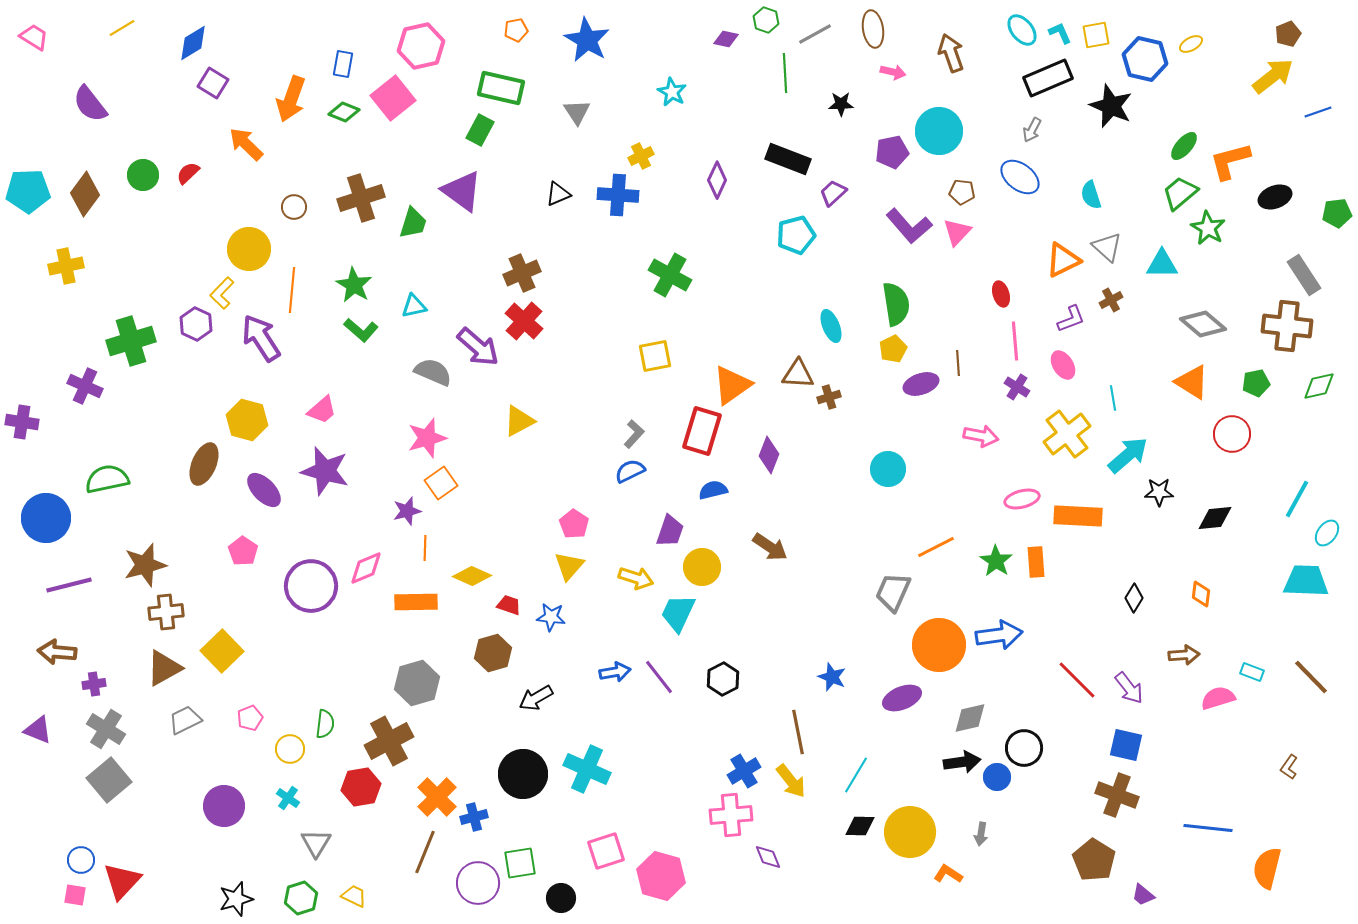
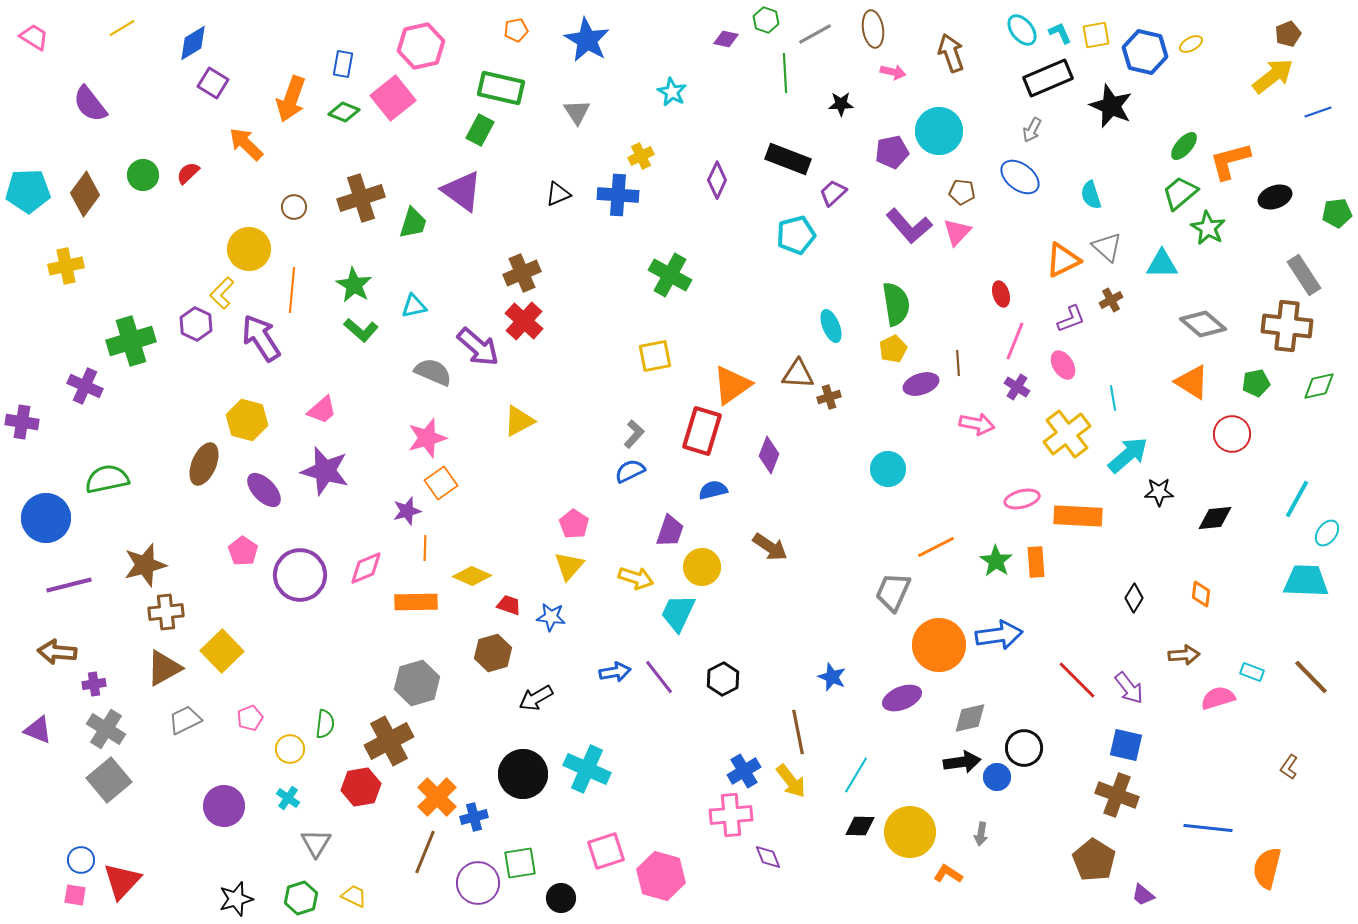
blue hexagon at (1145, 59): moved 7 px up
pink line at (1015, 341): rotated 27 degrees clockwise
pink arrow at (981, 436): moved 4 px left, 12 px up
purple circle at (311, 586): moved 11 px left, 11 px up
